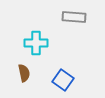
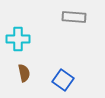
cyan cross: moved 18 px left, 4 px up
